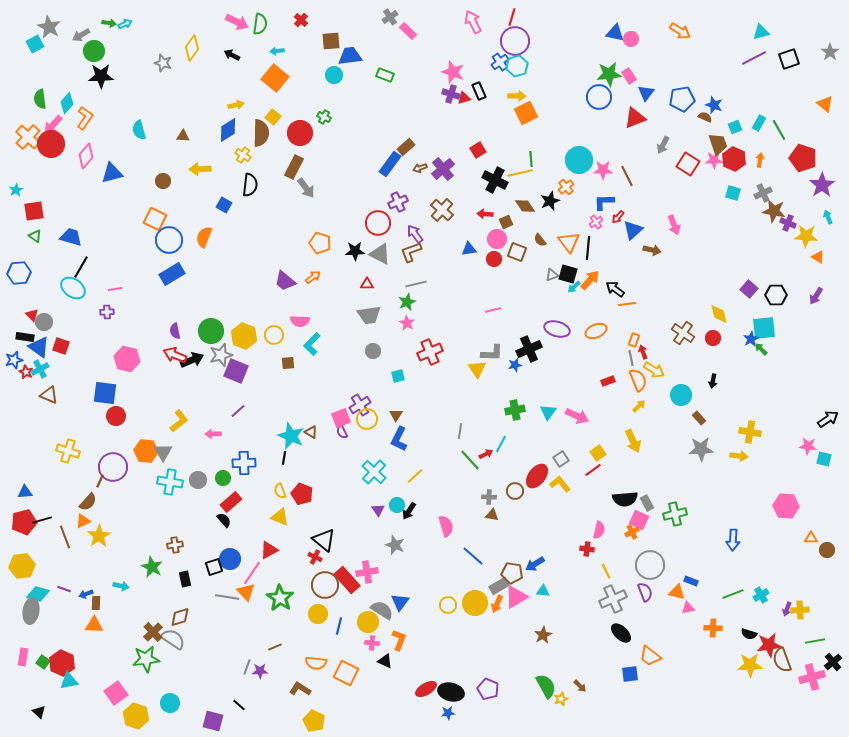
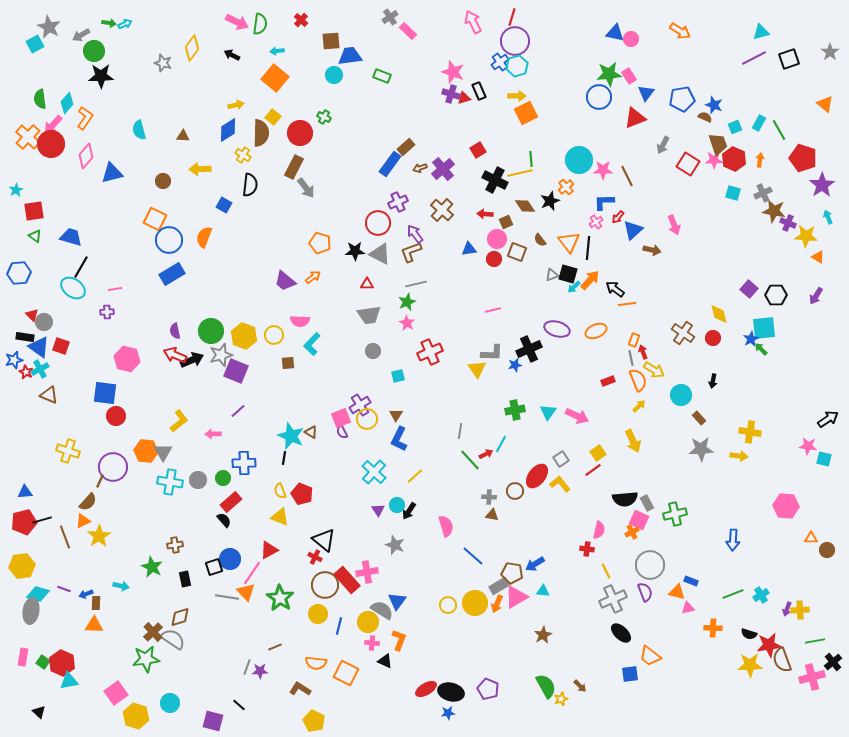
green rectangle at (385, 75): moved 3 px left, 1 px down
blue triangle at (400, 602): moved 3 px left, 1 px up
